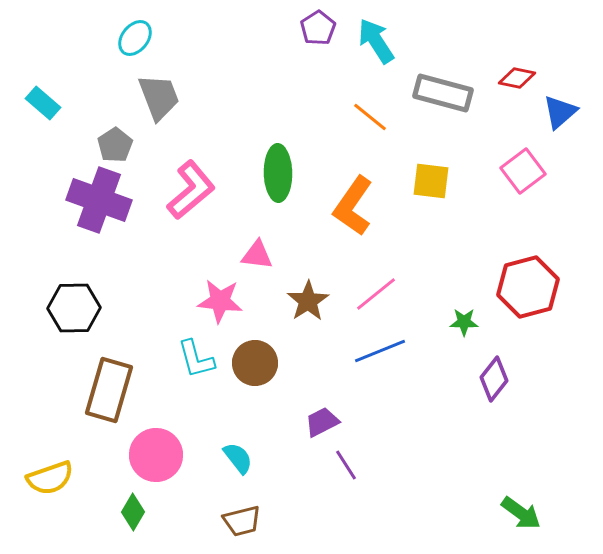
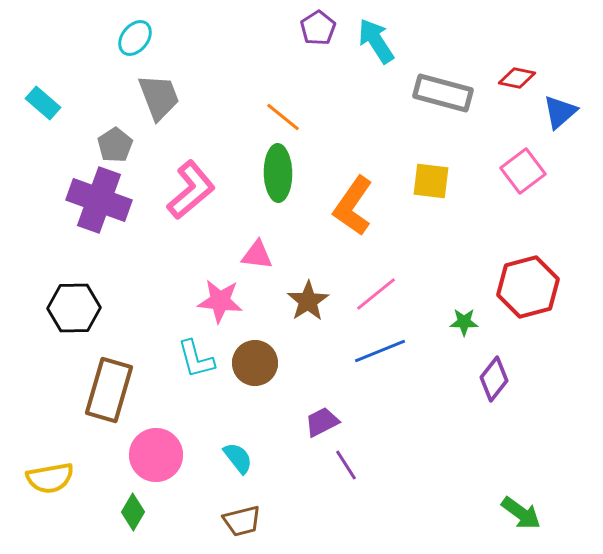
orange line: moved 87 px left
yellow semicircle: rotated 9 degrees clockwise
